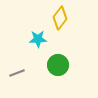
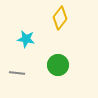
cyan star: moved 12 px left; rotated 12 degrees clockwise
gray line: rotated 28 degrees clockwise
